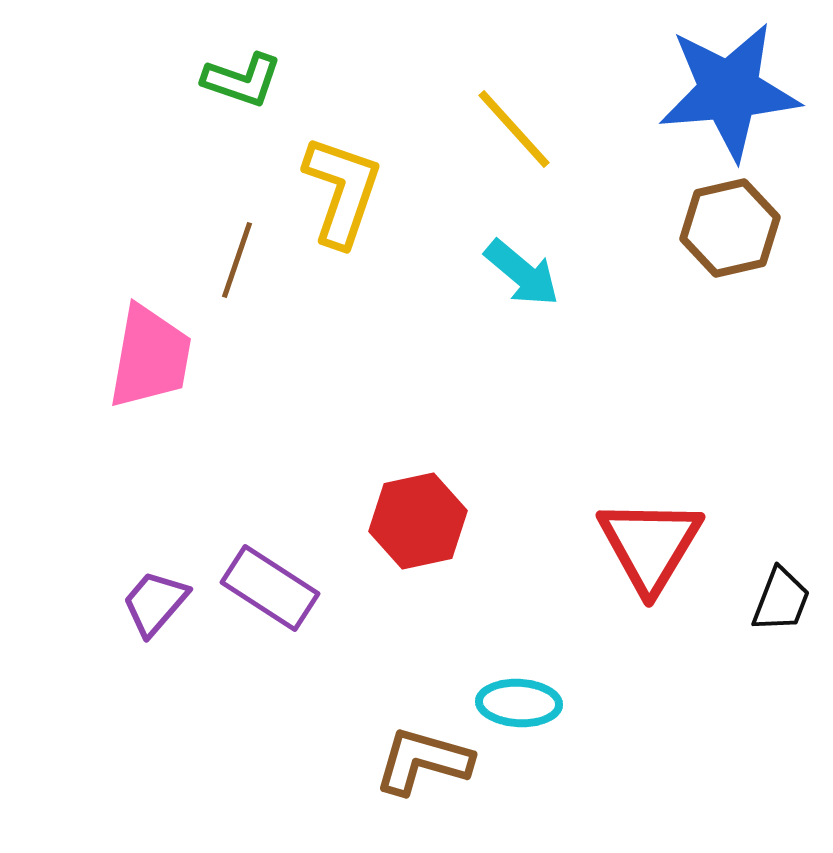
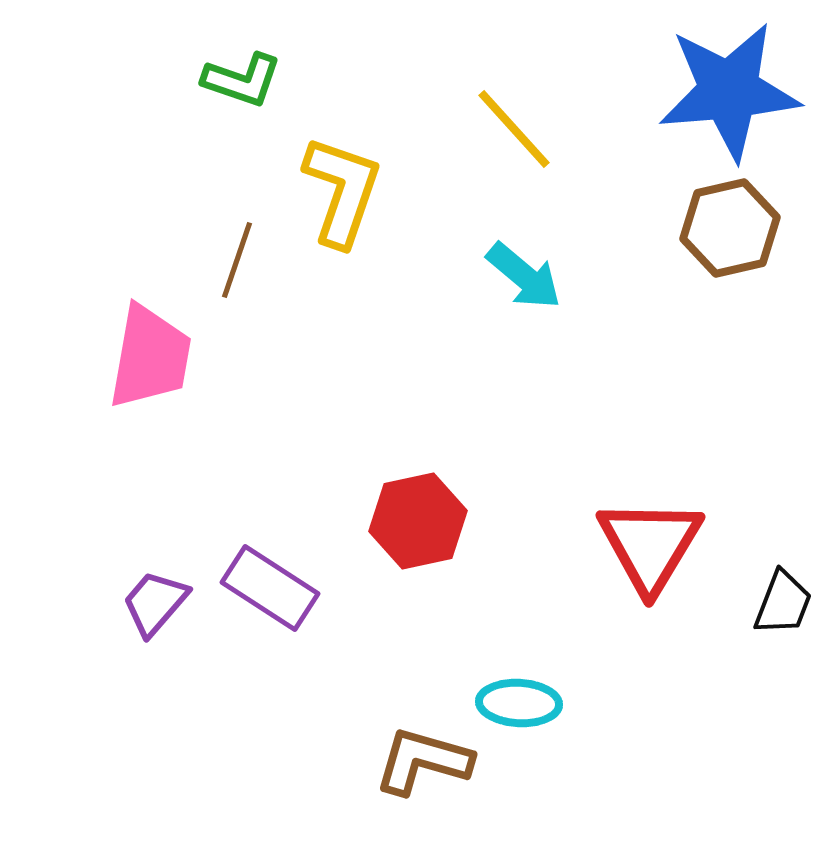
cyan arrow: moved 2 px right, 3 px down
black trapezoid: moved 2 px right, 3 px down
